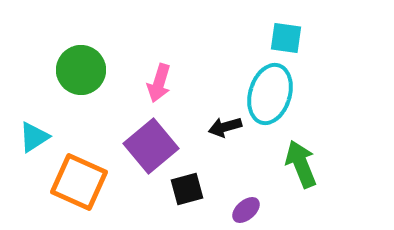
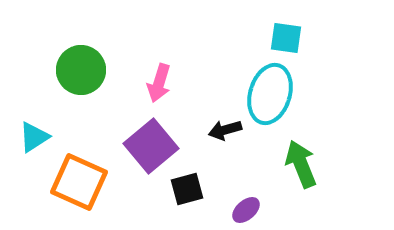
black arrow: moved 3 px down
